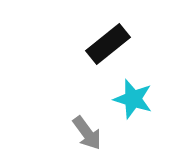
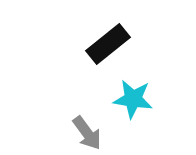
cyan star: rotated 9 degrees counterclockwise
